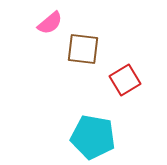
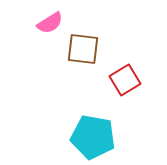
pink semicircle: rotated 8 degrees clockwise
